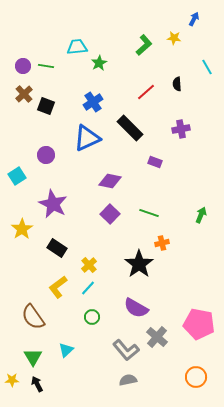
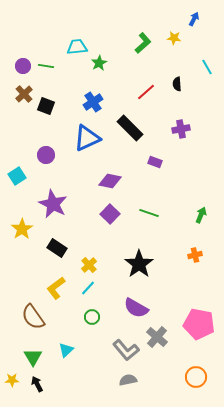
green L-shape at (144, 45): moved 1 px left, 2 px up
orange cross at (162, 243): moved 33 px right, 12 px down
yellow L-shape at (58, 287): moved 2 px left, 1 px down
